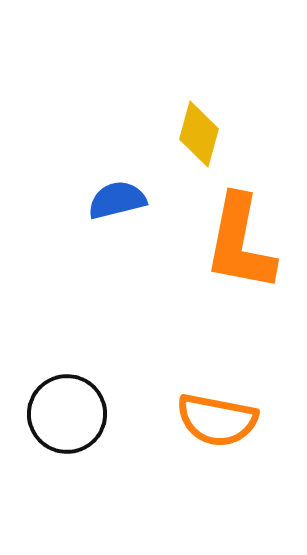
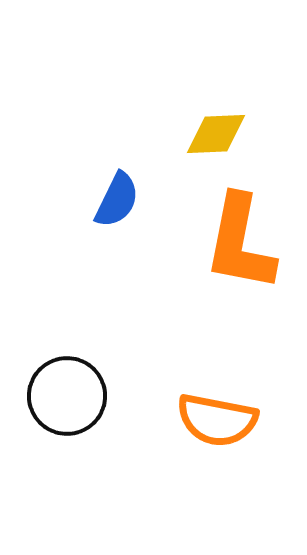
yellow diamond: moved 17 px right; rotated 72 degrees clockwise
blue semicircle: rotated 130 degrees clockwise
black circle: moved 18 px up
